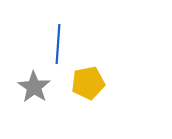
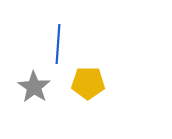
yellow pentagon: rotated 12 degrees clockwise
